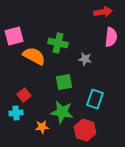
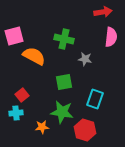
green cross: moved 6 px right, 4 px up
red square: moved 2 px left
